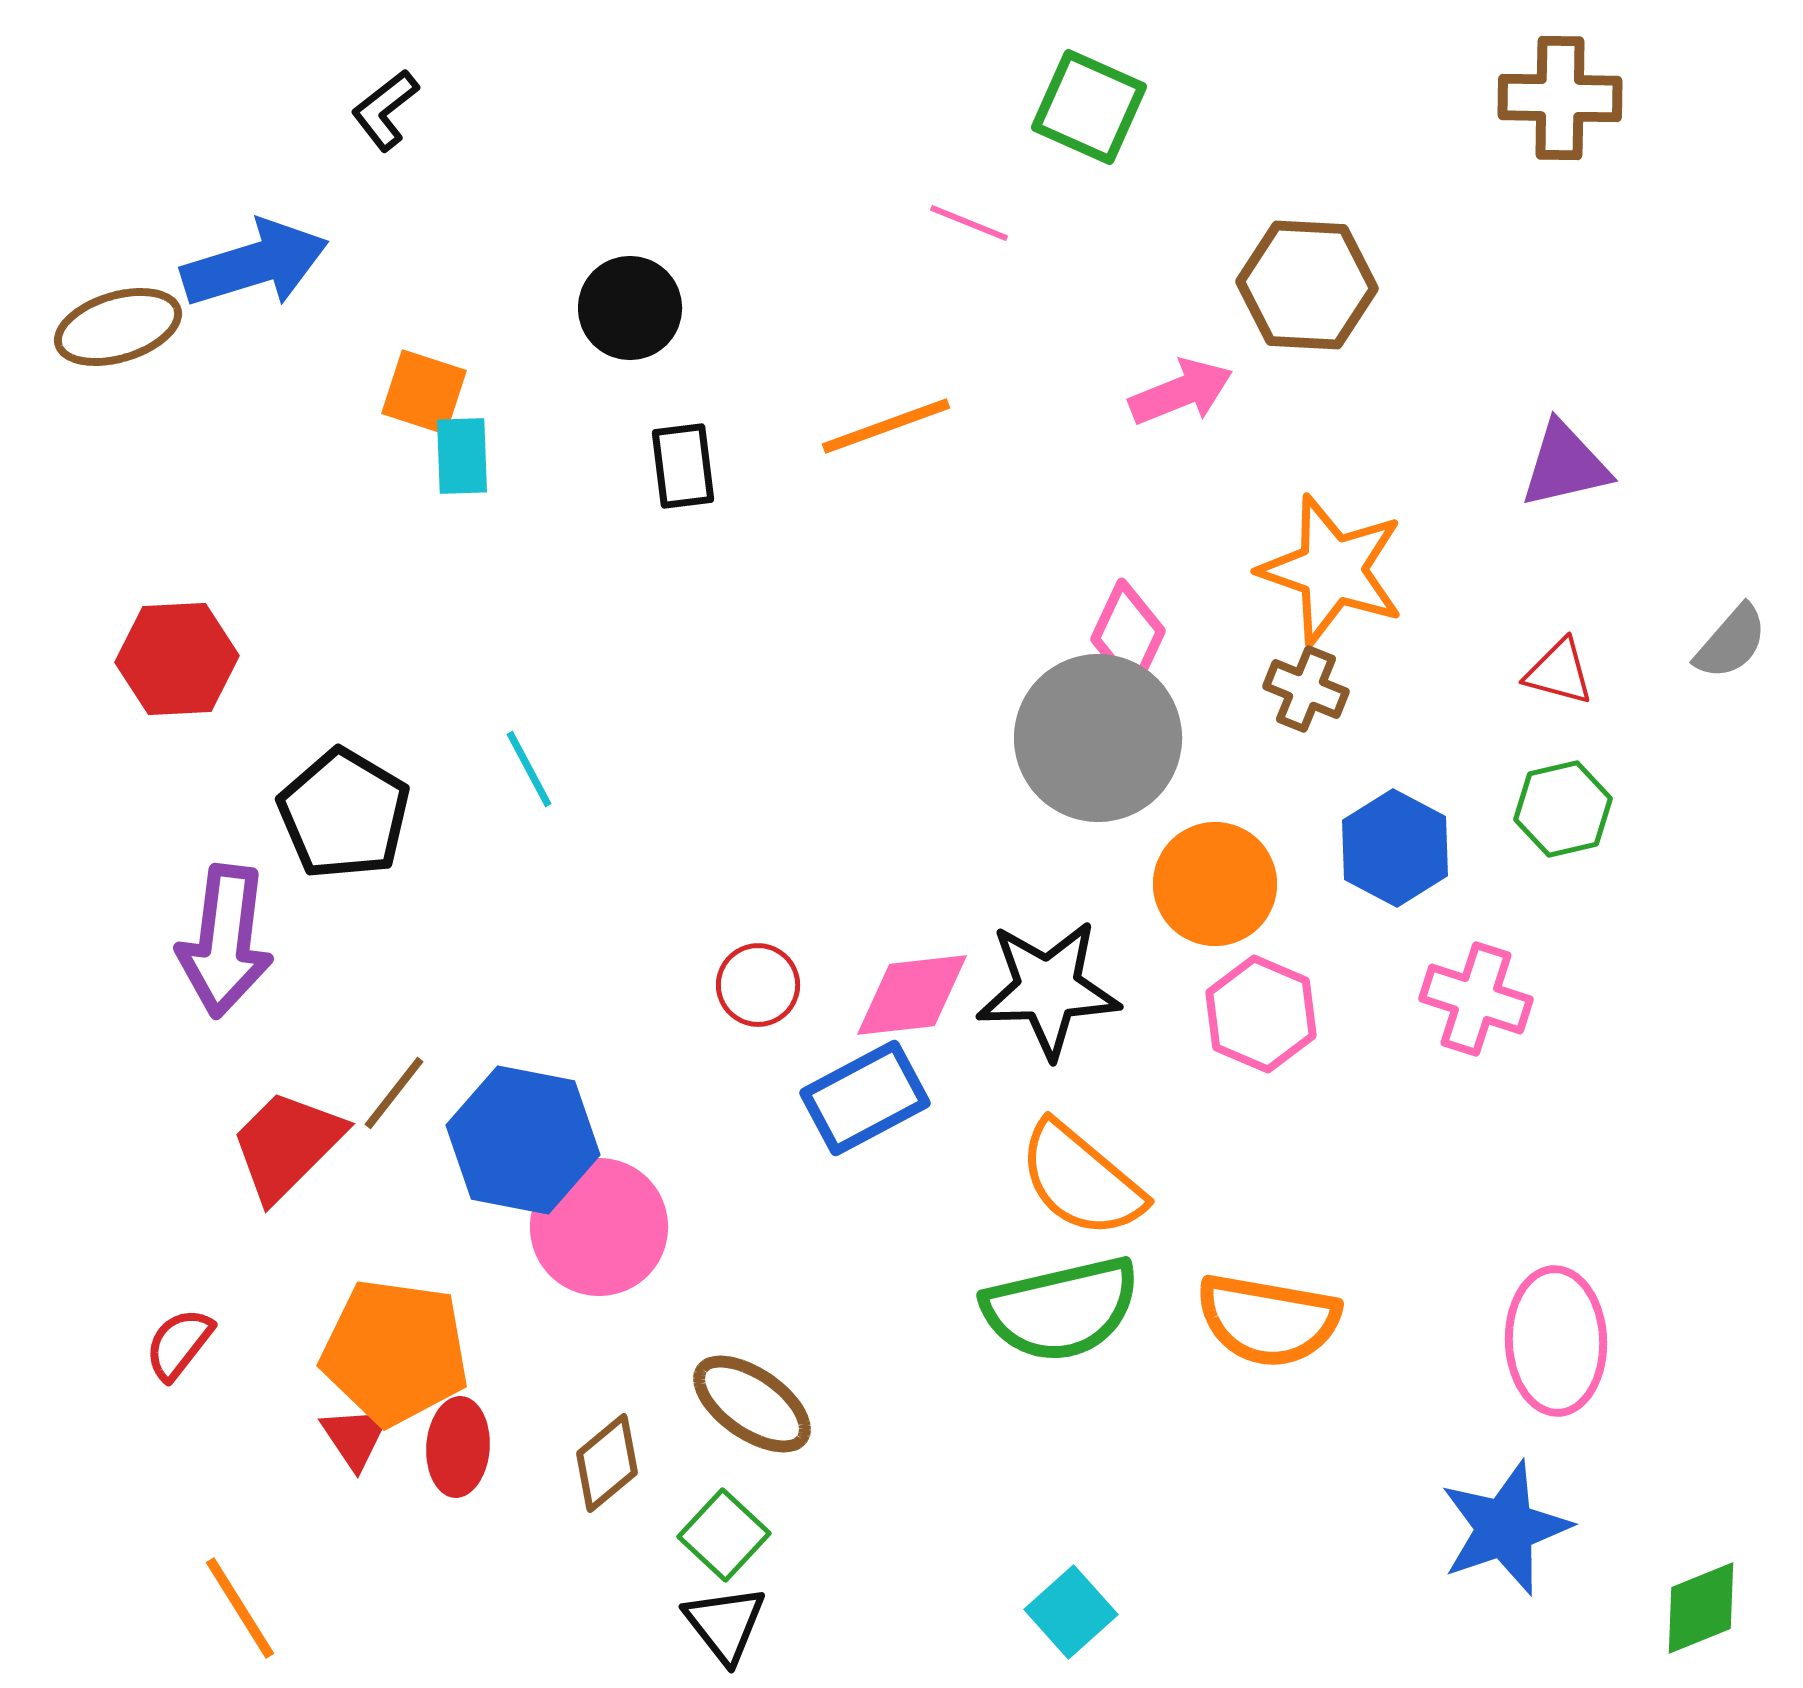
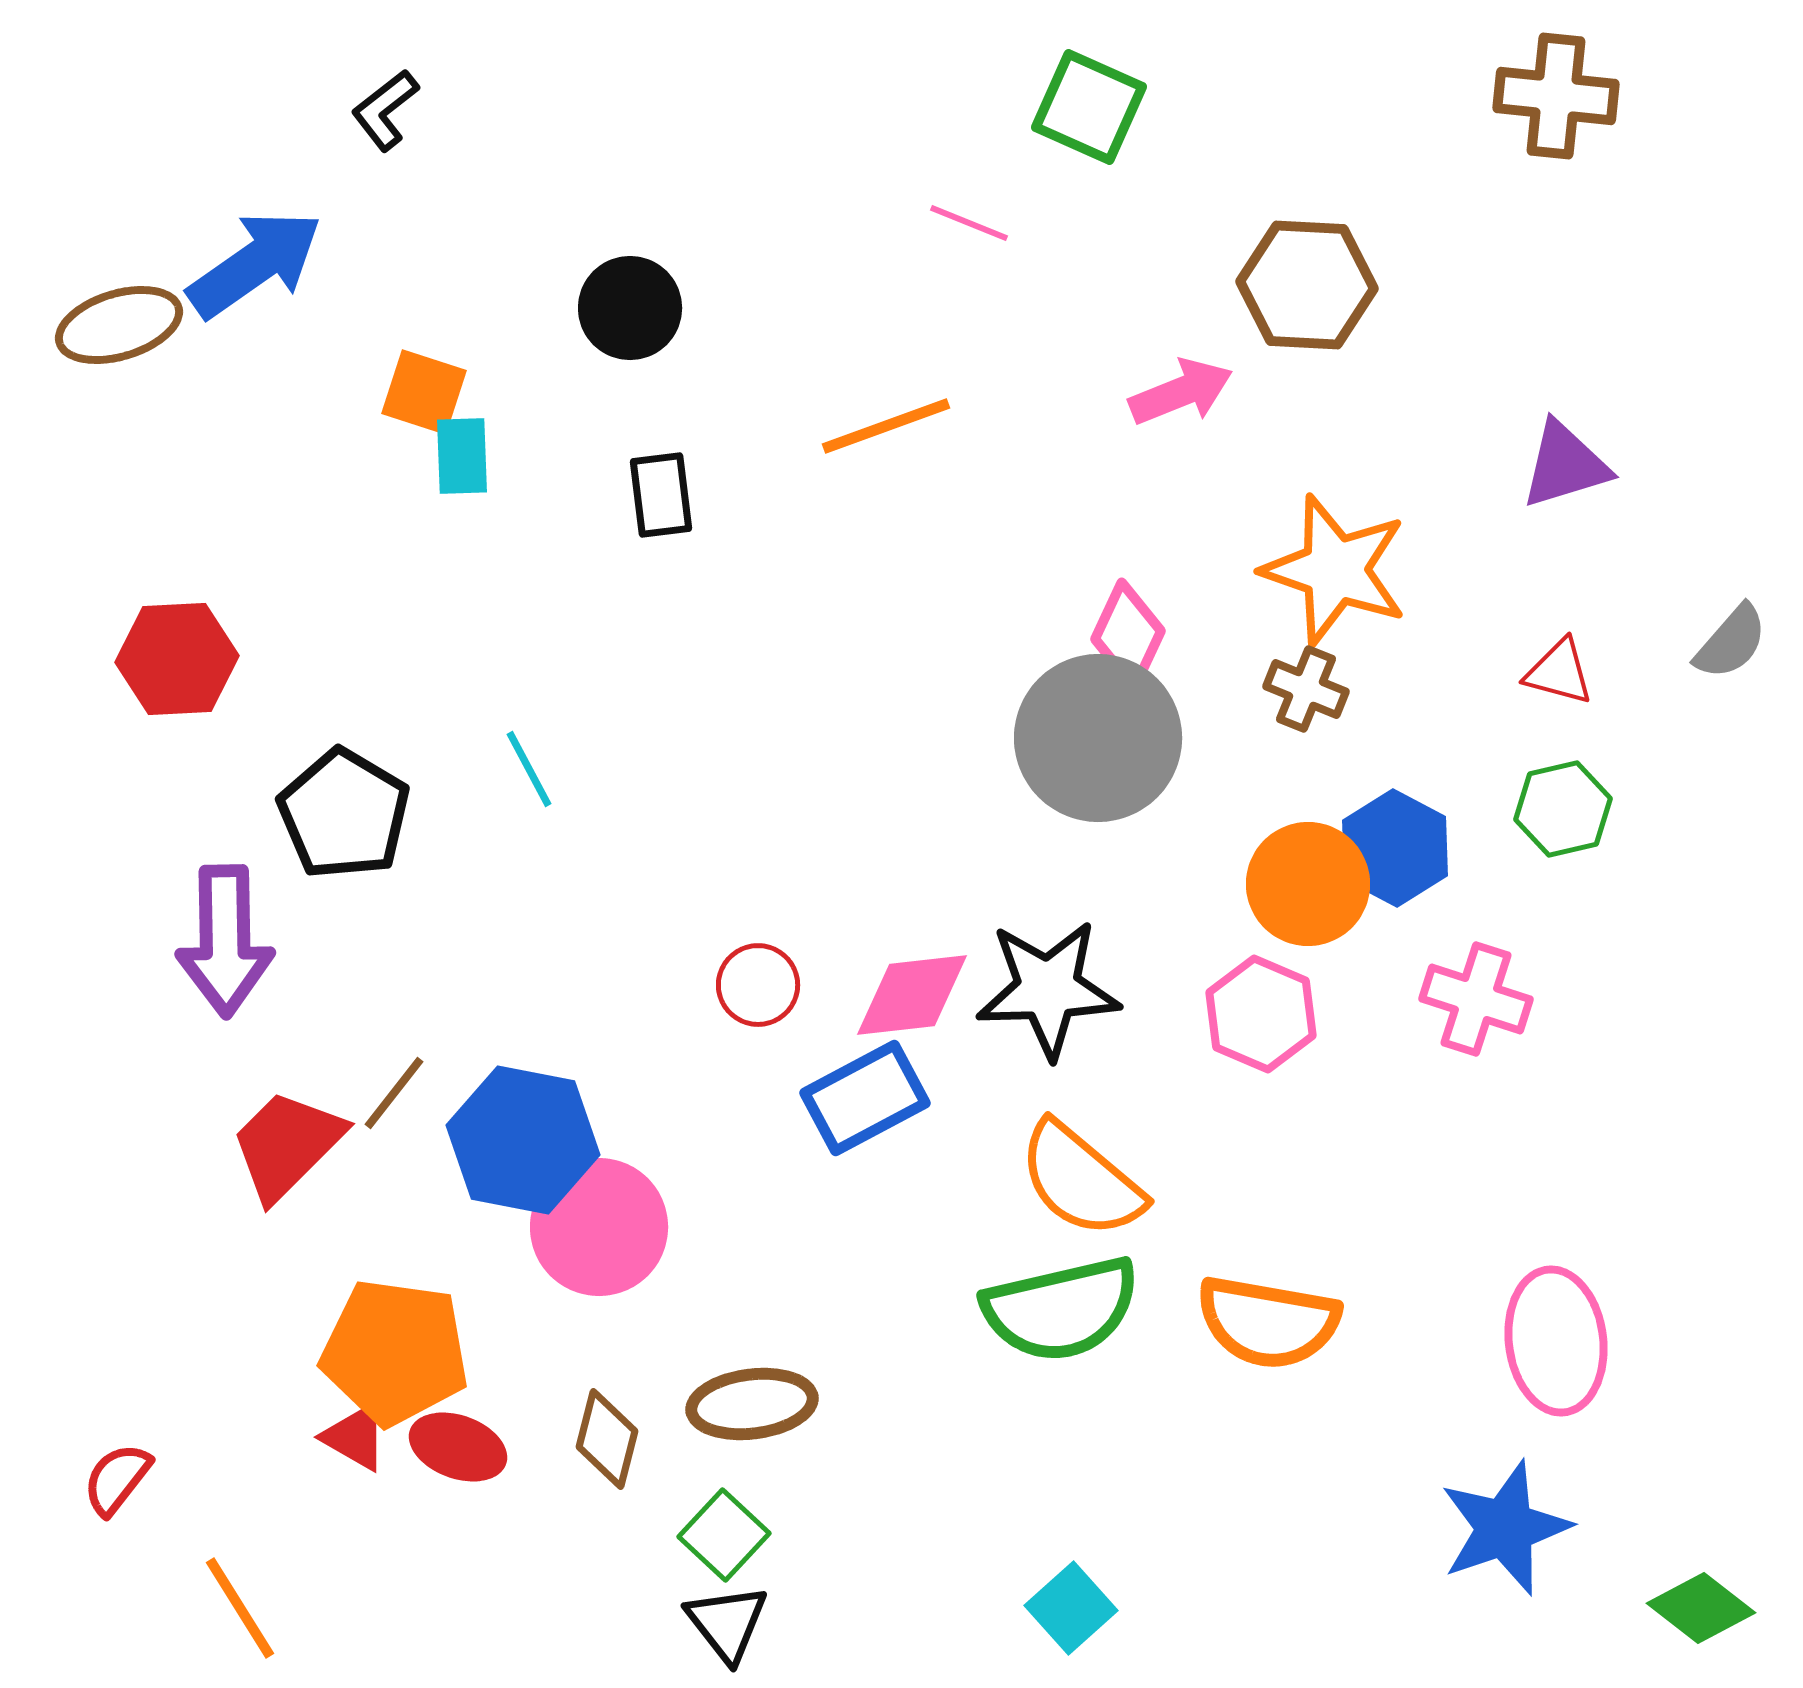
brown cross at (1560, 98): moved 4 px left, 2 px up; rotated 5 degrees clockwise
blue arrow at (255, 264): rotated 18 degrees counterclockwise
brown ellipse at (118, 327): moved 1 px right, 2 px up
purple triangle at (1565, 465): rotated 4 degrees counterclockwise
black rectangle at (683, 466): moved 22 px left, 29 px down
orange star at (1332, 570): moved 3 px right
orange circle at (1215, 884): moved 93 px right
purple arrow at (225, 941): rotated 8 degrees counterclockwise
orange semicircle at (1268, 1320): moved 2 px down
pink ellipse at (1556, 1341): rotated 5 degrees counterclockwise
red semicircle at (179, 1344): moved 62 px left, 135 px down
brown ellipse at (752, 1404): rotated 42 degrees counterclockwise
red triangle at (355, 1437): rotated 26 degrees counterclockwise
red ellipse at (458, 1447): rotated 74 degrees counterclockwise
brown diamond at (607, 1463): moved 24 px up; rotated 36 degrees counterclockwise
green diamond at (1701, 1608): rotated 60 degrees clockwise
cyan square at (1071, 1612): moved 4 px up
black triangle at (725, 1624): moved 2 px right, 1 px up
